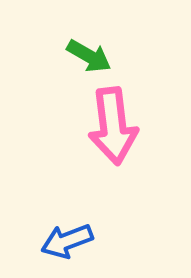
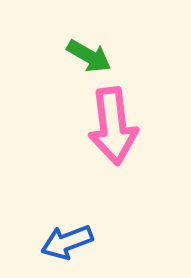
blue arrow: moved 1 px down
